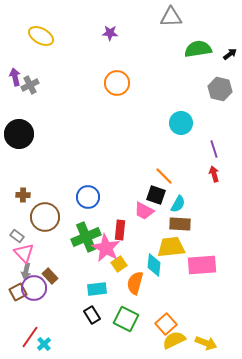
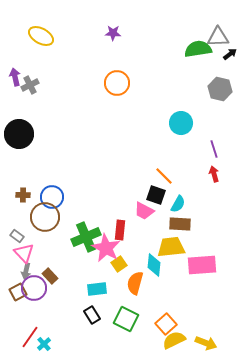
gray triangle at (171, 17): moved 47 px right, 20 px down
purple star at (110, 33): moved 3 px right
blue circle at (88, 197): moved 36 px left
